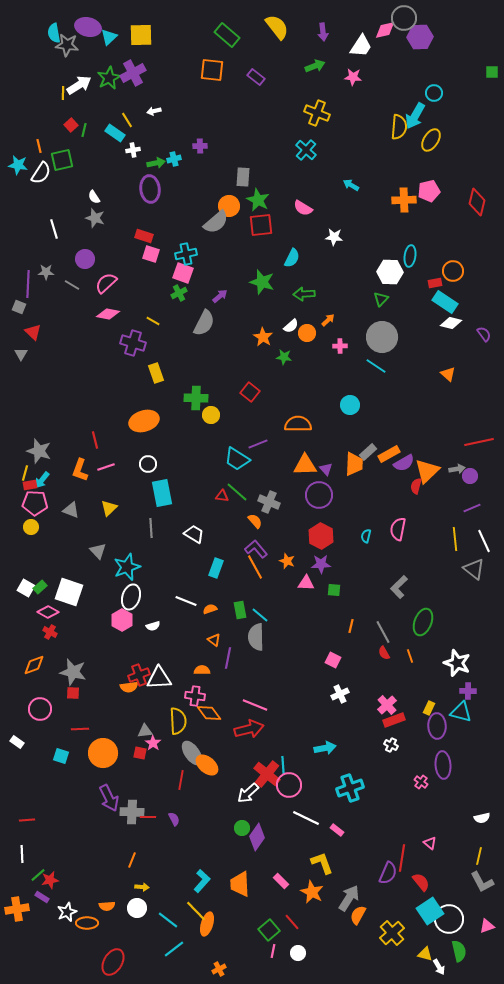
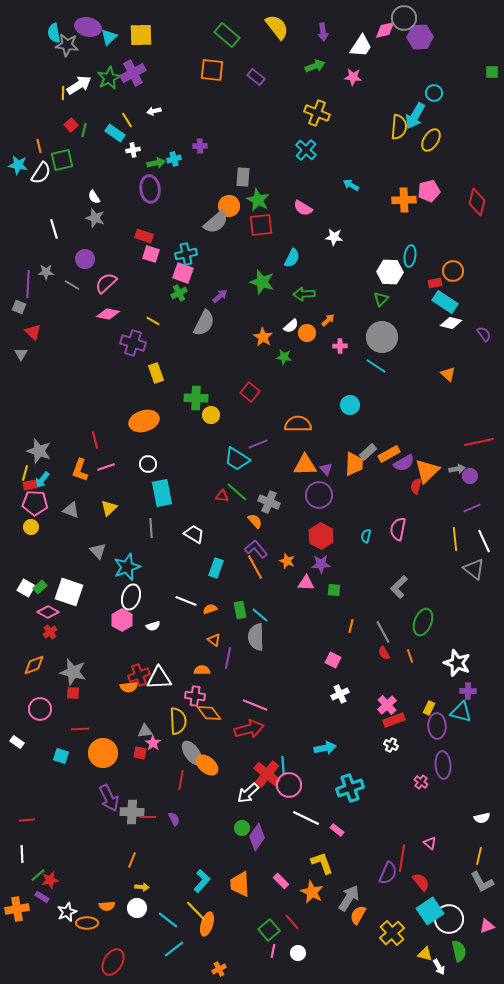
red cross at (50, 632): rotated 24 degrees clockwise
